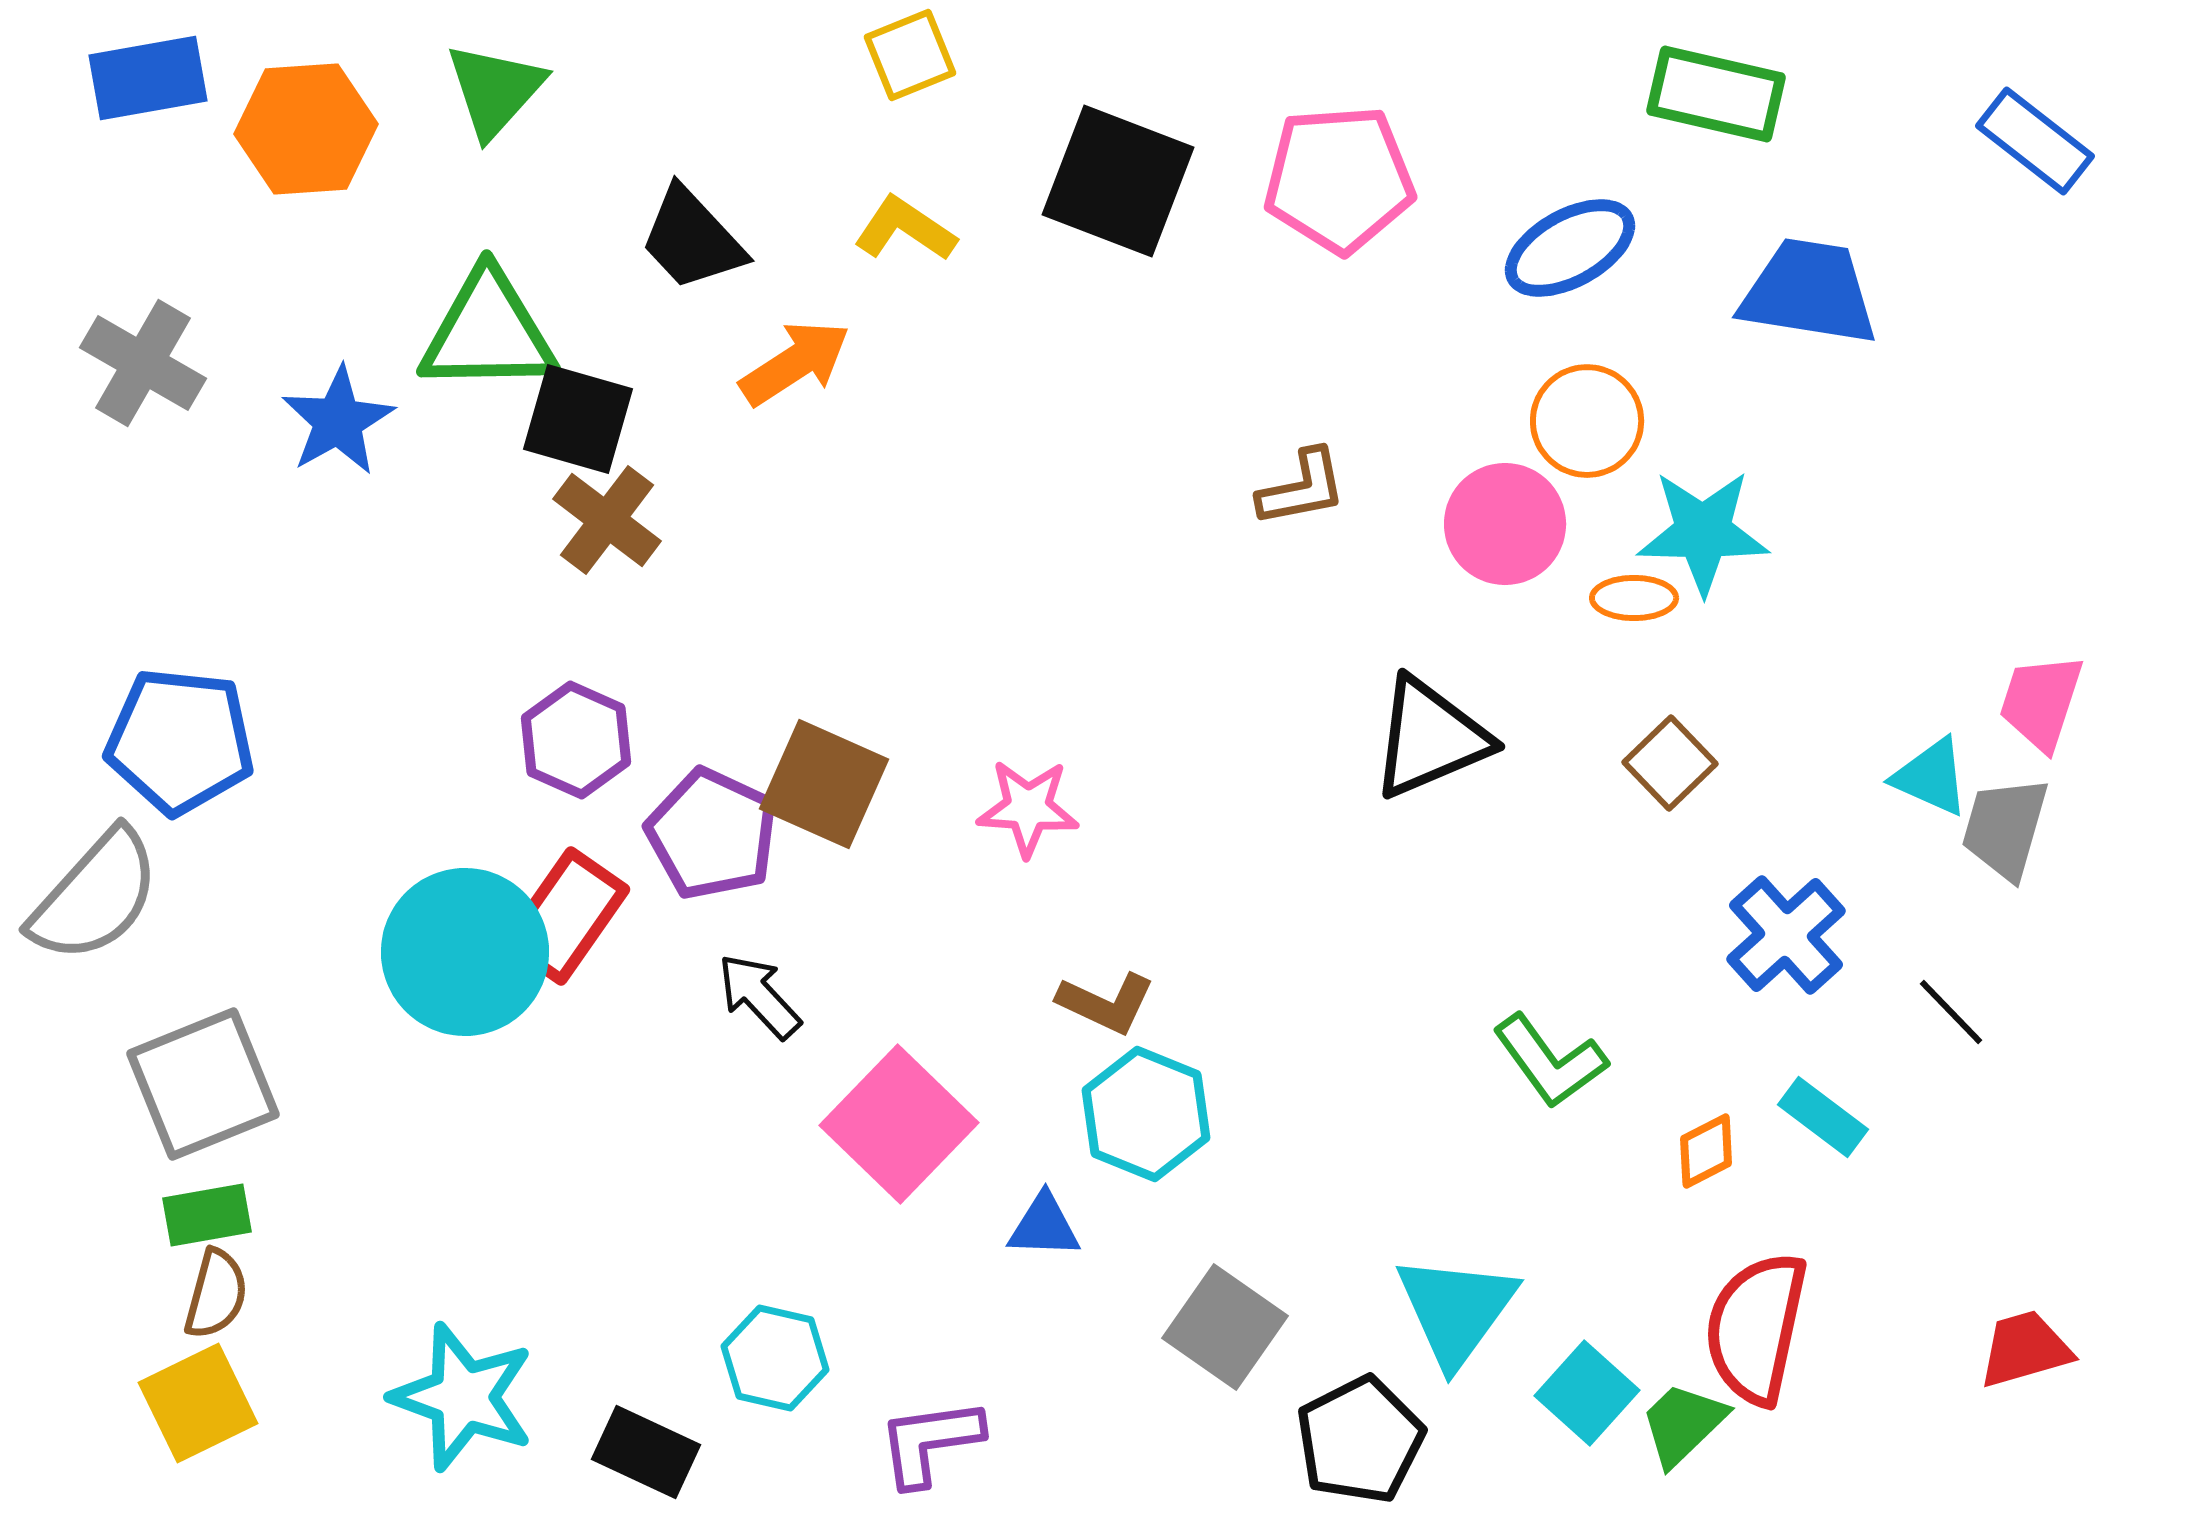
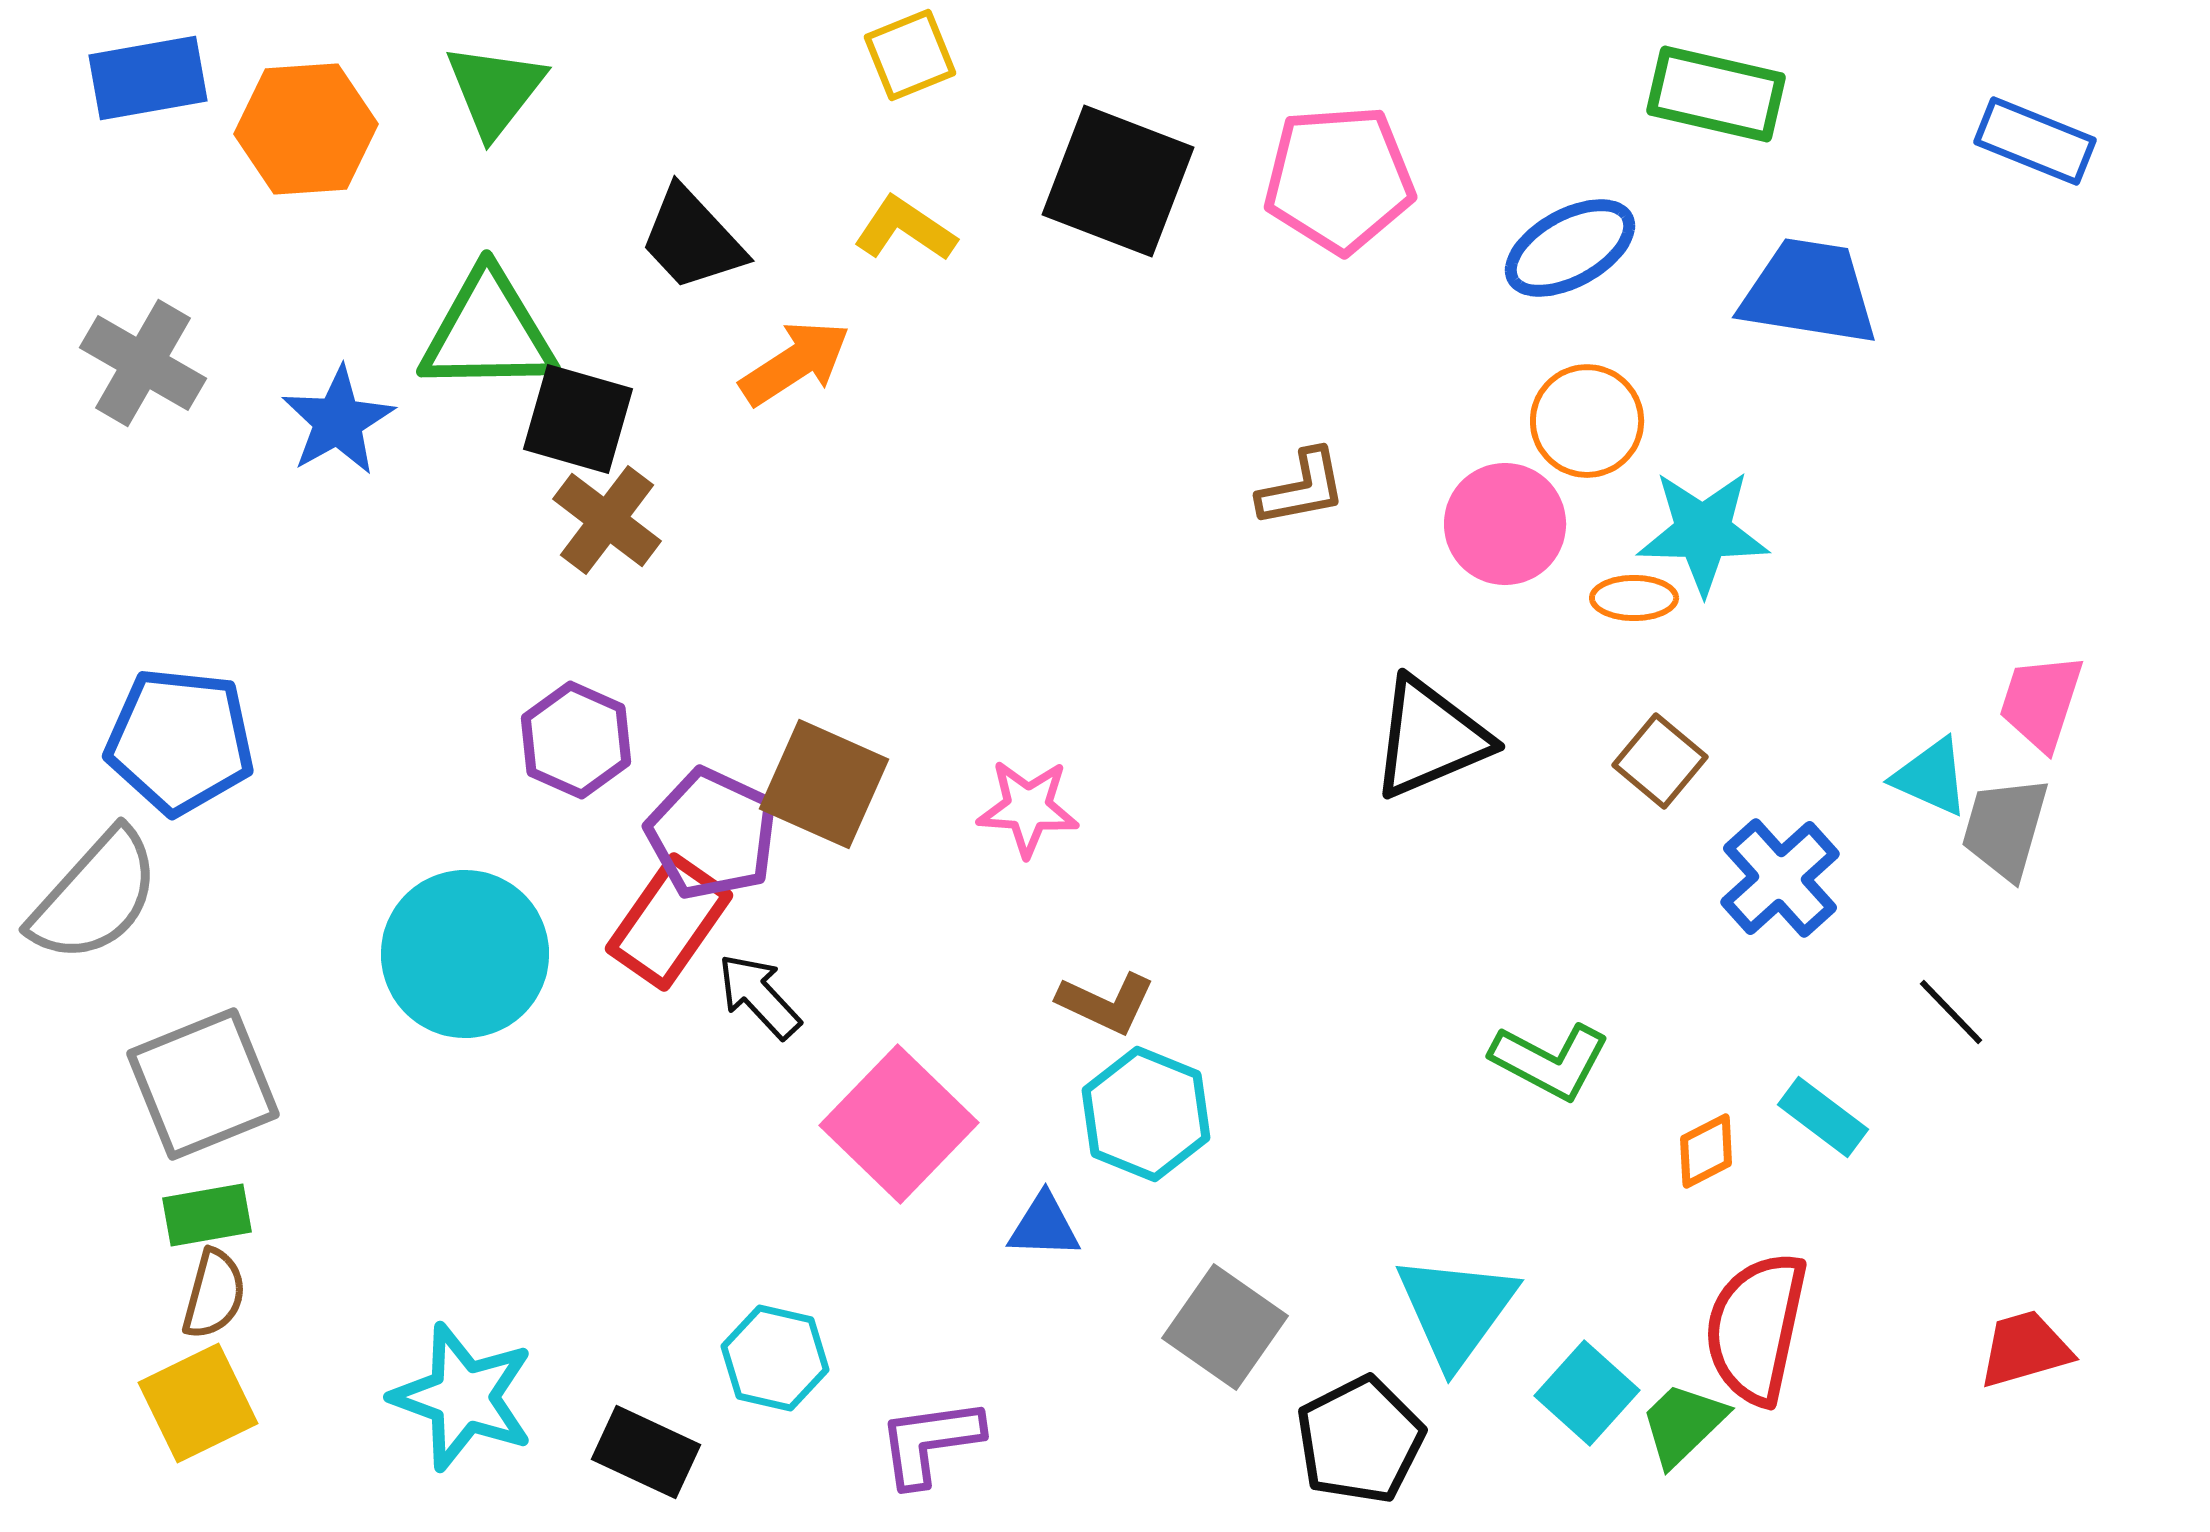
green triangle at (495, 90): rotated 4 degrees counterclockwise
blue rectangle at (2035, 141): rotated 16 degrees counterclockwise
brown square at (1670, 763): moved 10 px left, 2 px up; rotated 6 degrees counterclockwise
red rectangle at (566, 916): moved 103 px right, 6 px down
blue cross at (1786, 935): moved 6 px left, 57 px up
cyan circle at (465, 952): moved 2 px down
green L-shape at (1550, 1061): rotated 26 degrees counterclockwise
brown semicircle at (216, 1294): moved 2 px left
